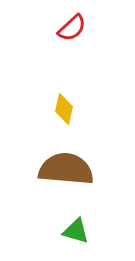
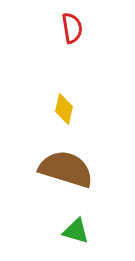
red semicircle: rotated 56 degrees counterclockwise
brown semicircle: rotated 12 degrees clockwise
